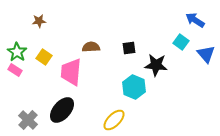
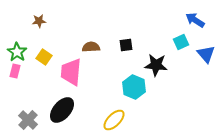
cyan square: rotated 28 degrees clockwise
black square: moved 3 px left, 3 px up
pink rectangle: moved 1 px down; rotated 72 degrees clockwise
